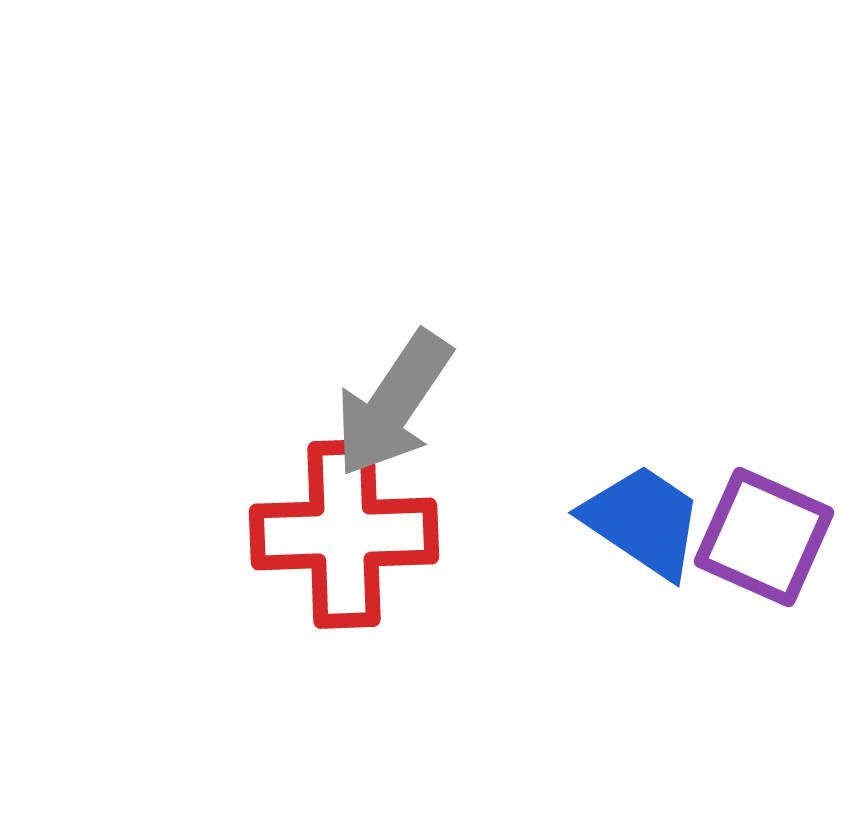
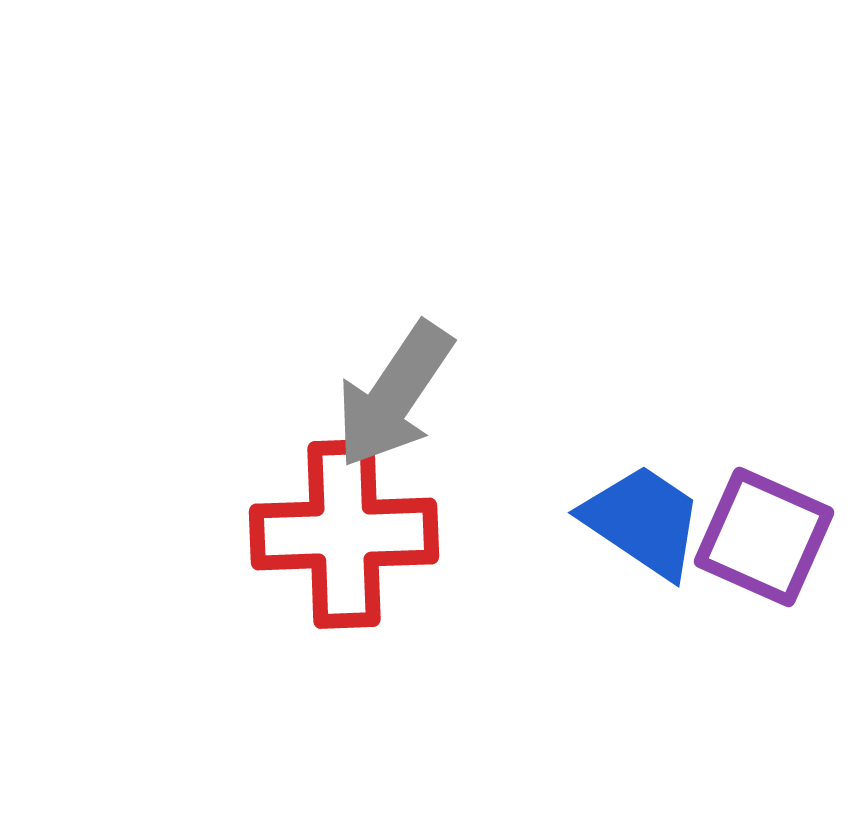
gray arrow: moved 1 px right, 9 px up
